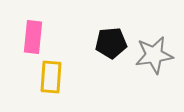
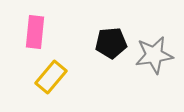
pink rectangle: moved 2 px right, 5 px up
yellow rectangle: rotated 36 degrees clockwise
